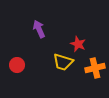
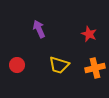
red star: moved 11 px right, 10 px up
yellow trapezoid: moved 4 px left, 3 px down
